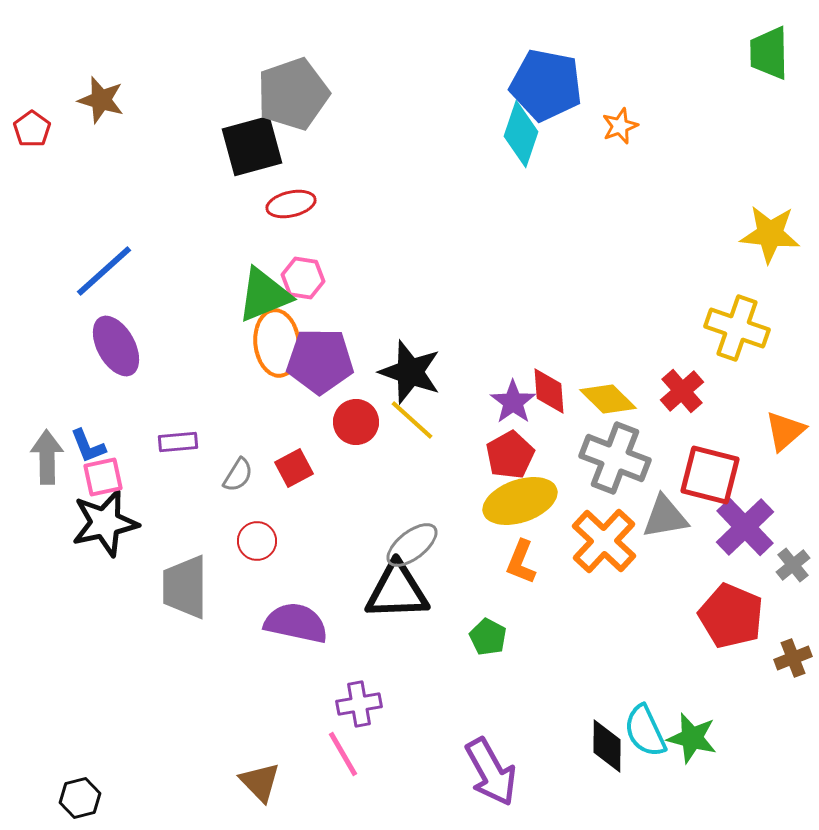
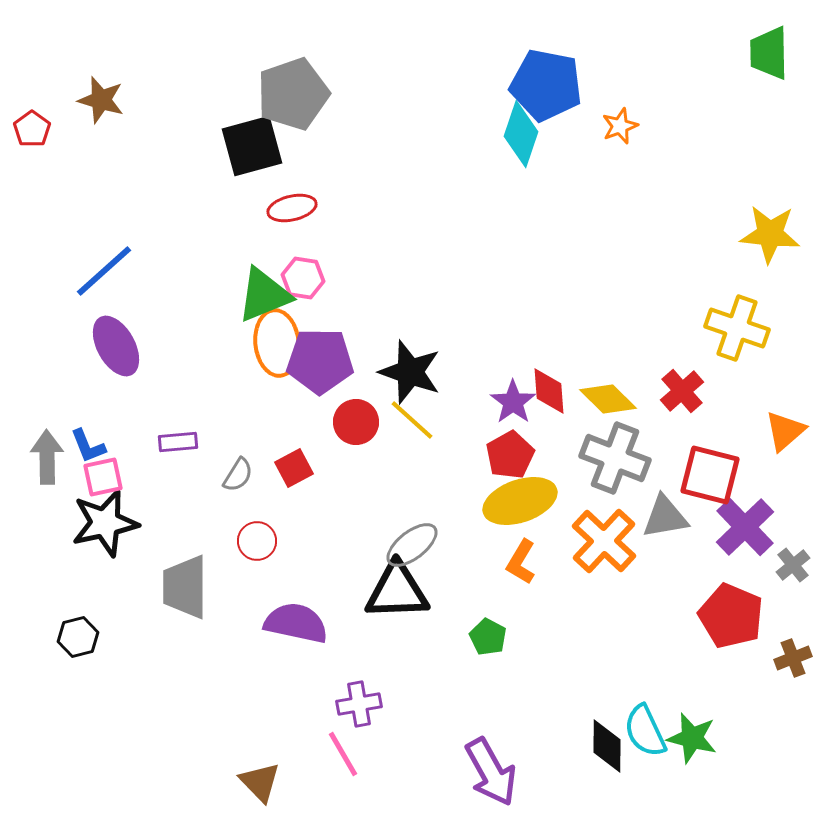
red ellipse at (291, 204): moved 1 px right, 4 px down
orange L-shape at (521, 562): rotated 9 degrees clockwise
black hexagon at (80, 798): moved 2 px left, 161 px up
